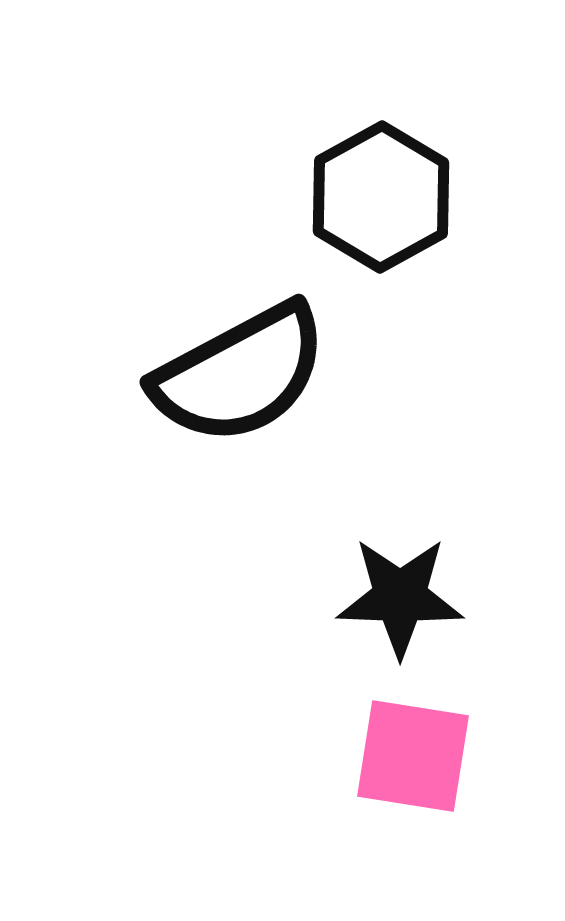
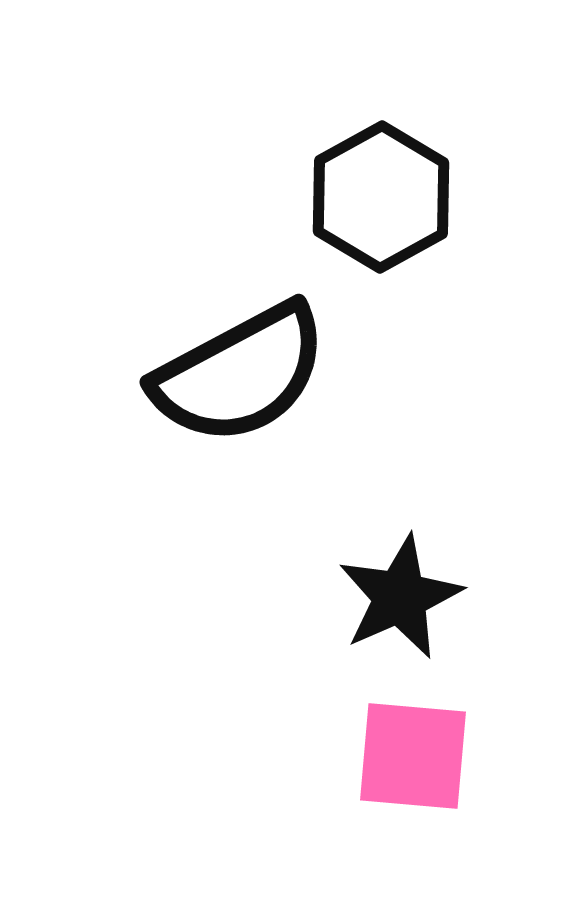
black star: rotated 26 degrees counterclockwise
pink square: rotated 4 degrees counterclockwise
